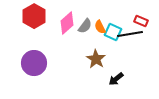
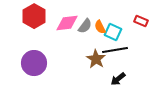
pink diamond: rotated 35 degrees clockwise
black line: moved 15 px left, 16 px down
black arrow: moved 2 px right
